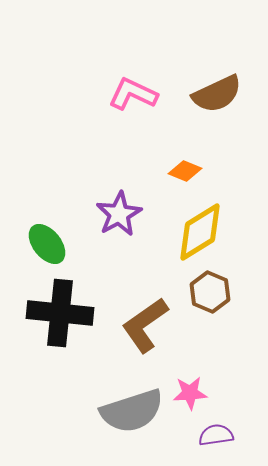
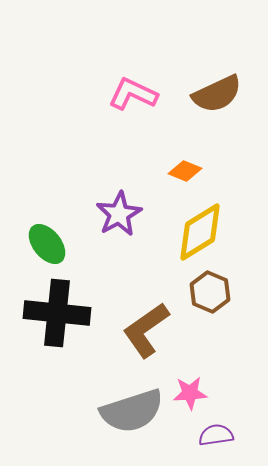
black cross: moved 3 px left
brown L-shape: moved 1 px right, 5 px down
